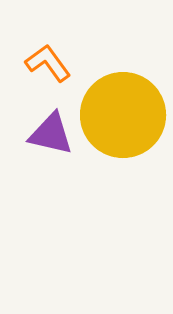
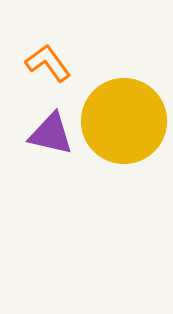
yellow circle: moved 1 px right, 6 px down
